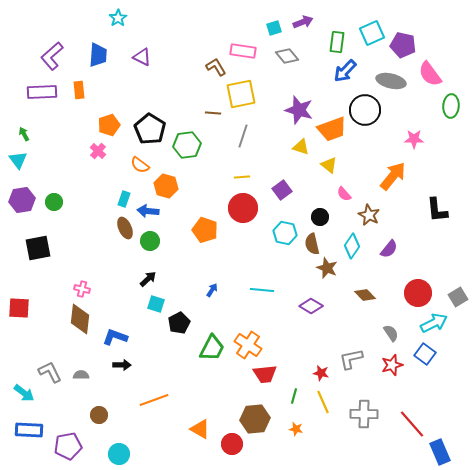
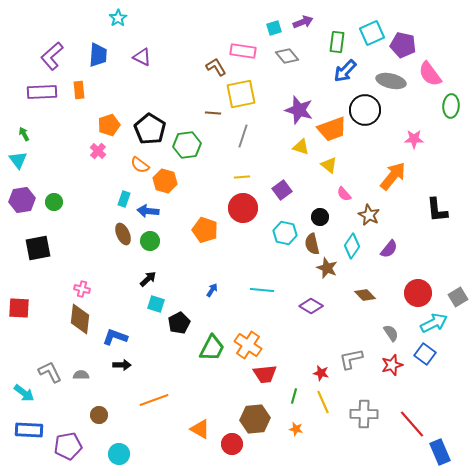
orange hexagon at (166, 186): moved 1 px left, 5 px up
brown ellipse at (125, 228): moved 2 px left, 6 px down
